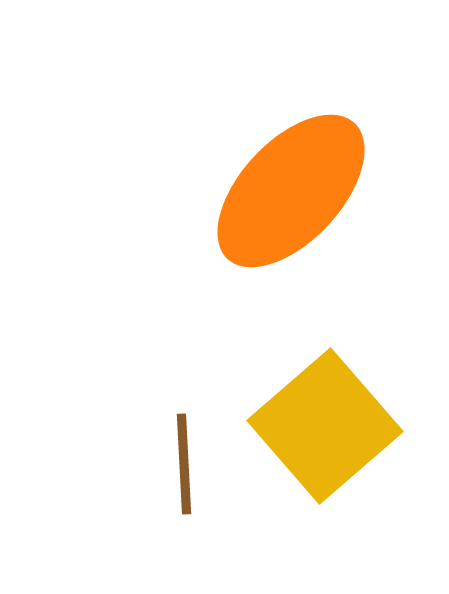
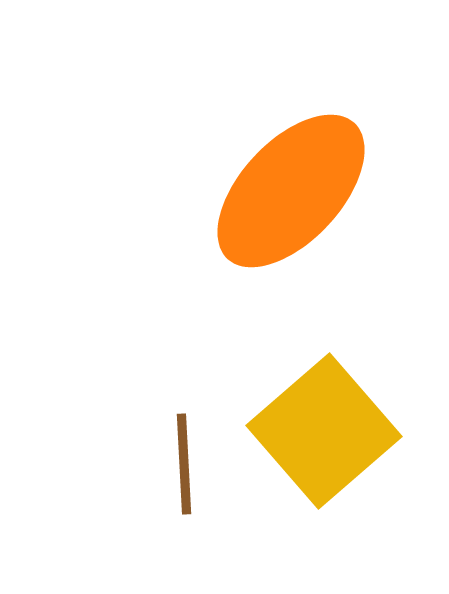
yellow square: moved 1 px left, 5 px down
